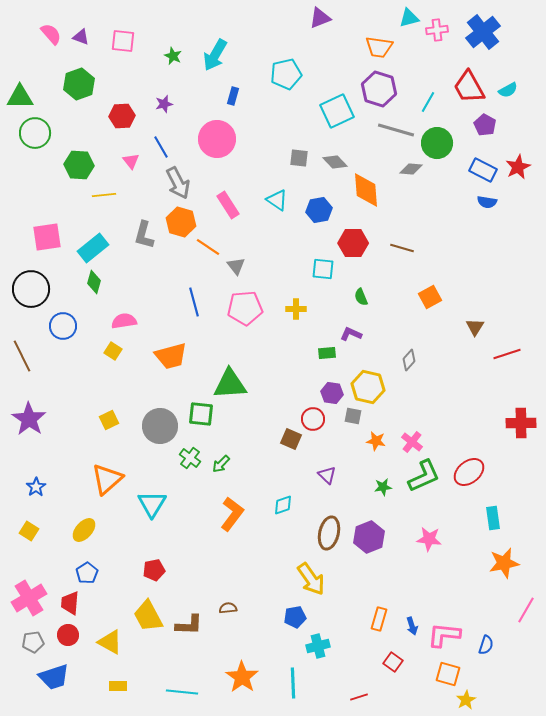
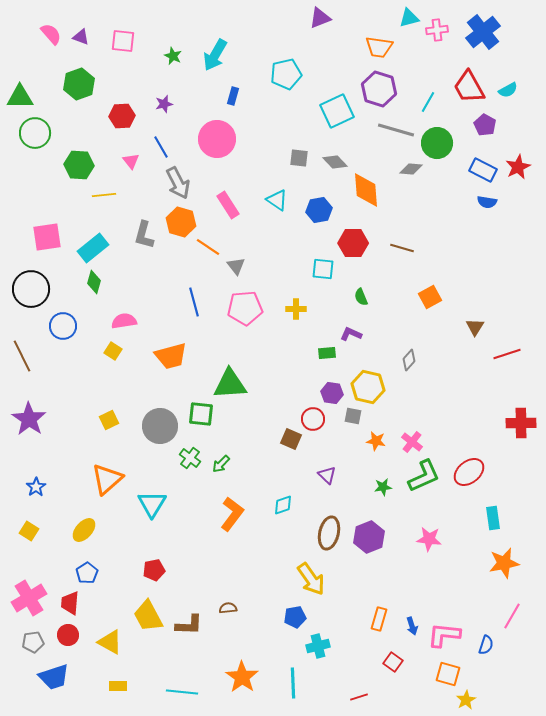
pink line at (526, 610): moved 14 px left, 6 px down
